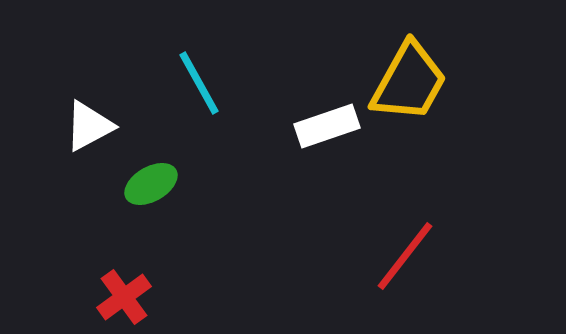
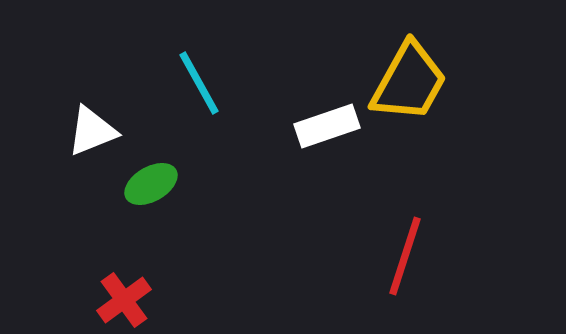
white triangle: moved 3 px right, 5 px down; rotated 6 degrees clockwise
red line: rotated 20 degrees counterclockwise
red cross: moved 3 px down
